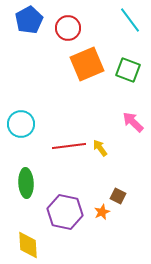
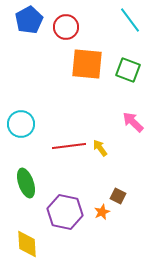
red circle: moved 2 px left, 1 px up
orange square: rotated 28 degrees clockwise
green ellipse: rotated 16 degrees counterclockwise
yellow diamond: moved 1 px left, 1 px up
